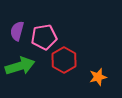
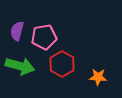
red hexagon: moved 2 px left, 4 px down
green arrow: rotated 32 degrees clockwise
orange star: rotated 18 degrees clockwise
